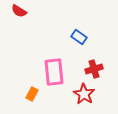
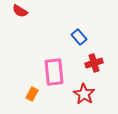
red semicircle: moved 1 px right
blue rectangle: rotated 14 degrees clockwise
red cross: moved 6 px up
